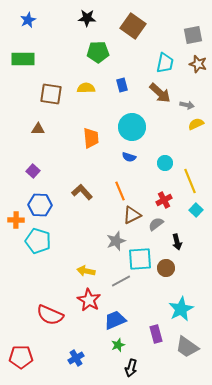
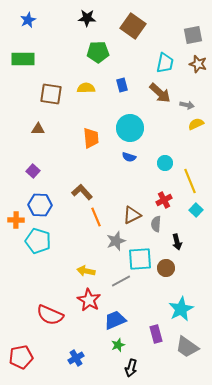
cyan circle at (132, 127): moved 2 px left, 1 px down
orange line at (120, 191): moved 24 px left, 26 px down
gray semicircle at (156, 224): rotated 49 degrees counterclockwise
red pentagon at (21, 357): rotated 10 degrees counterclockwise
